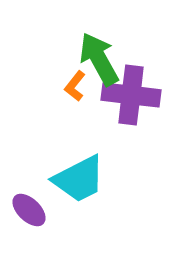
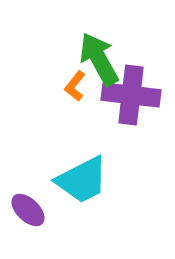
cyan trapezoid: moved 3 px right, 1 px down
purple ellipse: moved 1 px left
